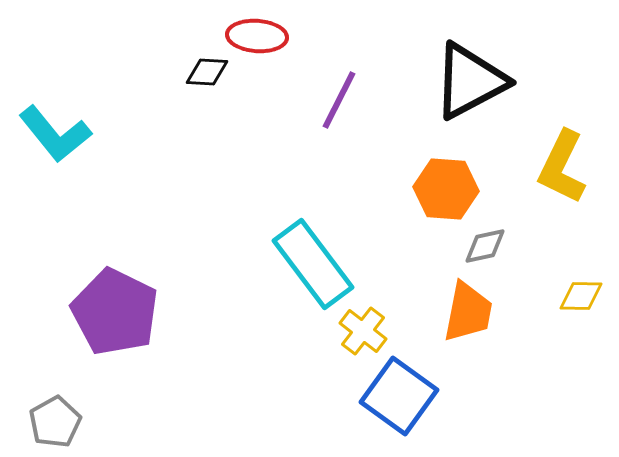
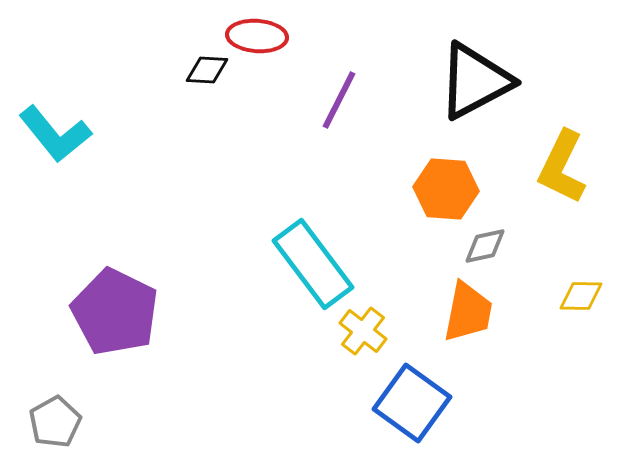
black diamond: moved 2 px up
black triangle: moved 5 px right
blue square: moved 13 px right, 7 px down
